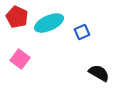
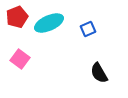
red pentagon: rotated 25 degrees clockwise
blue square: moved 6 px right, 3 px up
black semicircle: rotated 150 degrees counterclockwise
